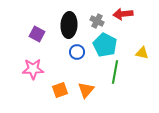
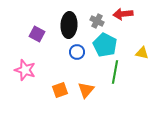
pink star: moved 8 px left, 1 px down; rotated 20 degrees clockwise
